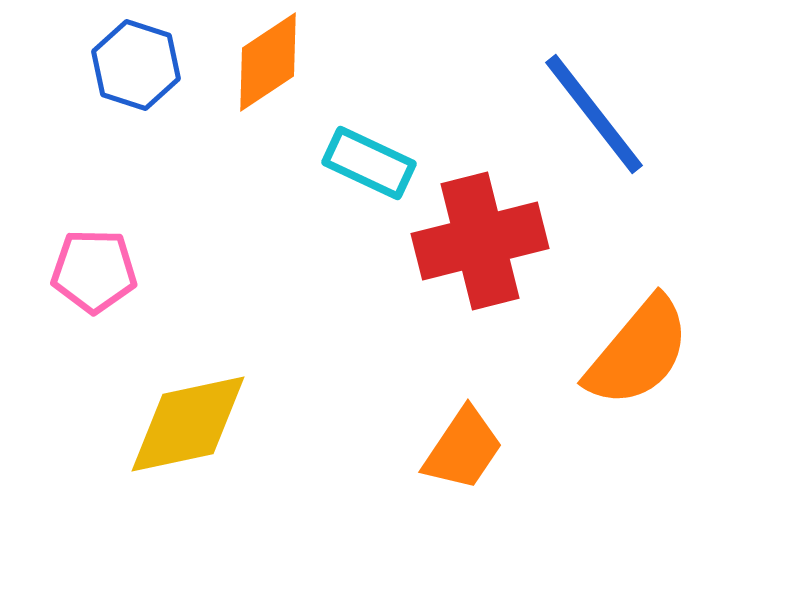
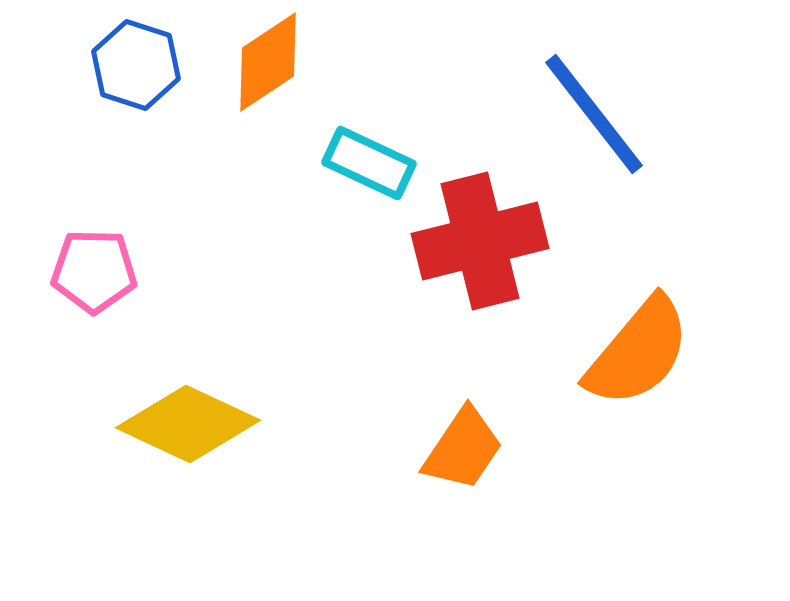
yellow diamond: rotated 37 degrees clockwise
